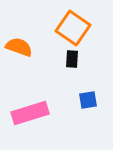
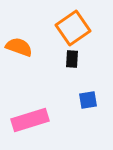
orange square: rotated 20 degrees clockwise
pink rectangle: moved 7 px down
